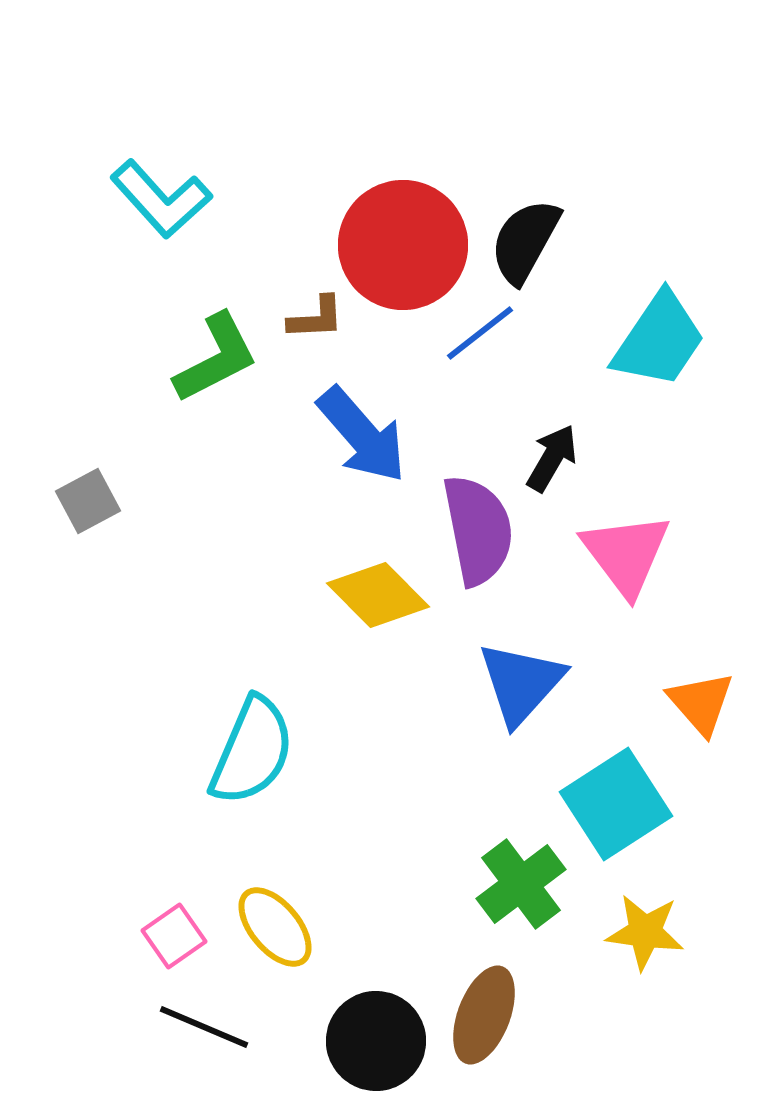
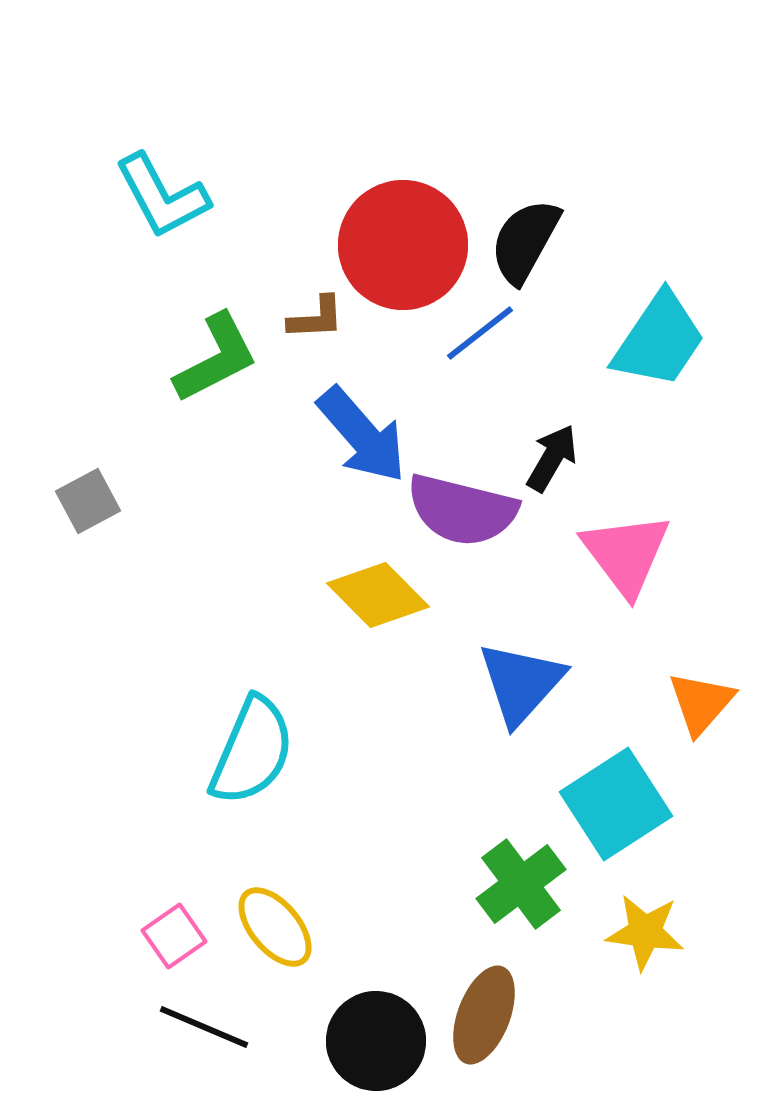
cyan L-shape: moved 1 px right, 3 px up; rotated 14 degrees clockwise
purple semicircle: moved 16 px left, 20 px up; rotated 115 degrees clockwise
orange triangle: rotated 22 degrees clockwise
